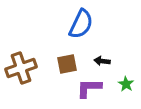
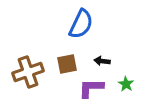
brown cross: moved 7 px right, 4 px down
purple L-shape: moved 2 px right
